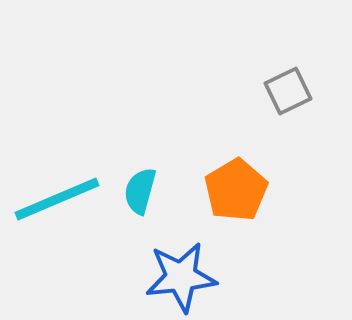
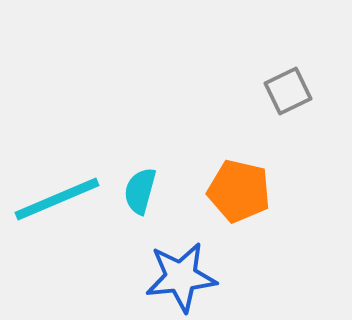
orange pentagon: moved 3 px right, 1 px down; rotated 28 degrees counterclockwise
